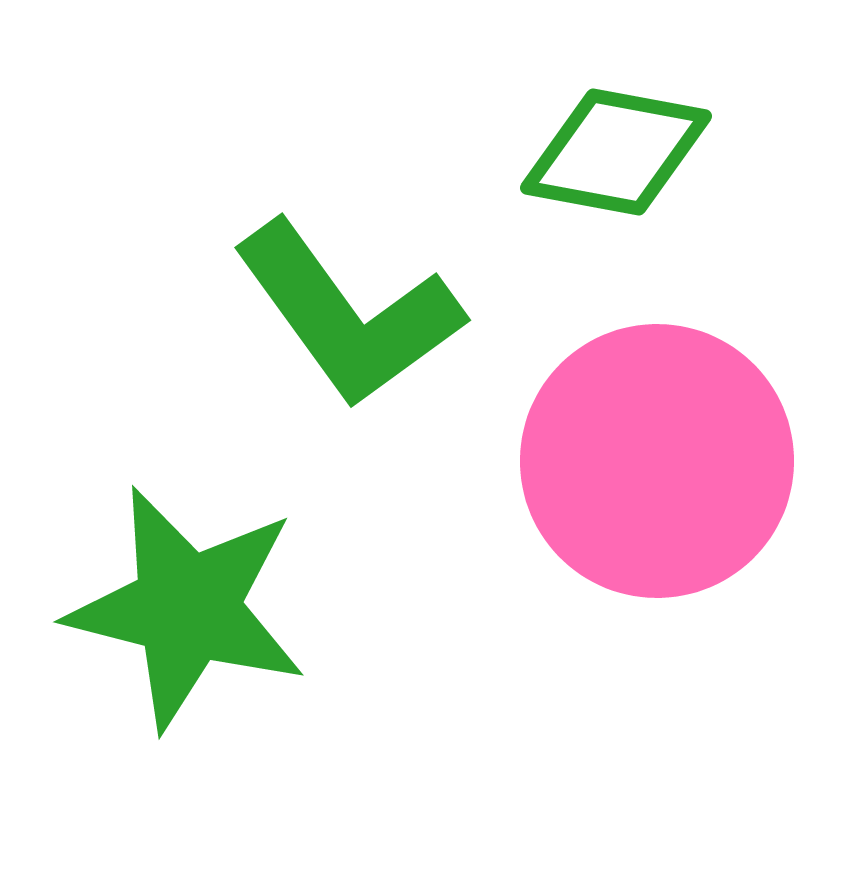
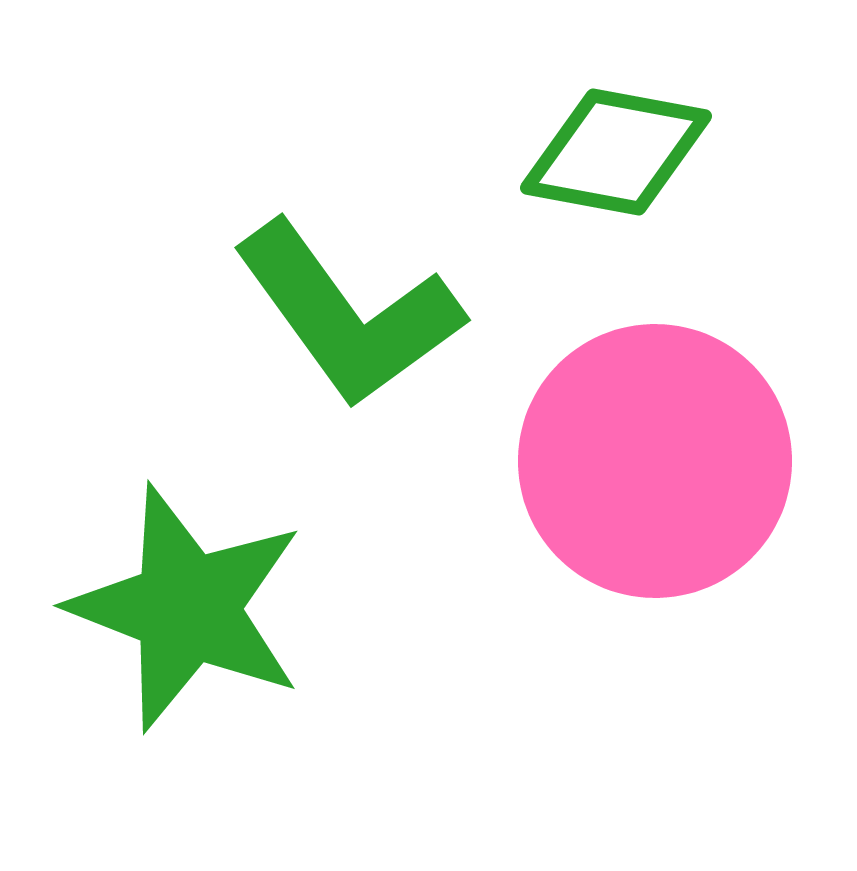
pink circle: moved 2 px left
green star: rotated 7 degrees clockwise
